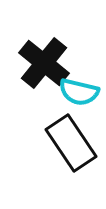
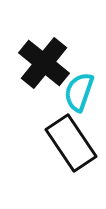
cyan semicircle: rotated 96 degrees clockwise
